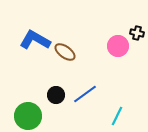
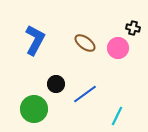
black cross: moved 4 px left, 5 px up
blue L-shape: rotated 88 degrees clockwise
pink circle: moved 2 px down
brown ellipse: moved 20 px right, 9 px up
black circle: moved 11 px up
green circle: moved 6 px right, 7 px up
